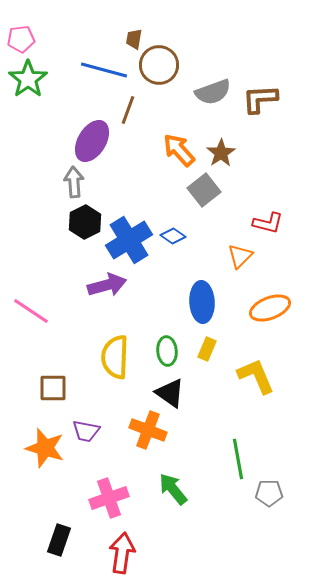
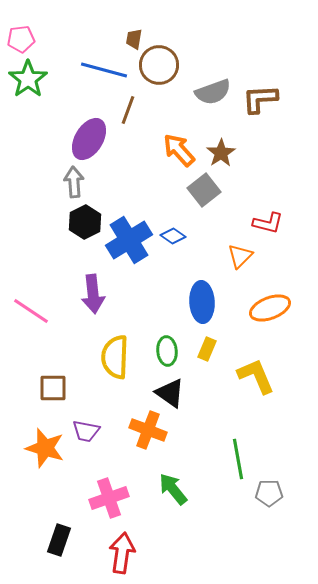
purple ellipse: moved 3 px left, 2 px up
purple arrow: moved 14 px left, 9 px down; rotated 99 degrees clockwise
